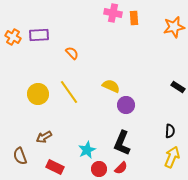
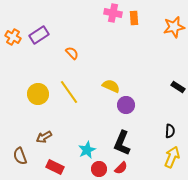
purple rectangle: rotated 30 degrees counterclockwise
